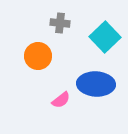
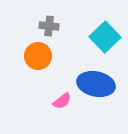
gray cross: moved 11 px left, 3 px down
blue ellipse: rotated 9 degrees clockwise
pink semicircle: moved 1 px right, 1 px down
